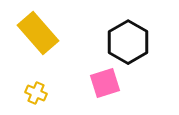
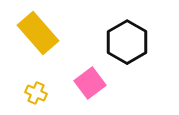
black hexagon: moved 1 px left
pink square: moved 15 px left; rotated 20 degrees counterclockwise
